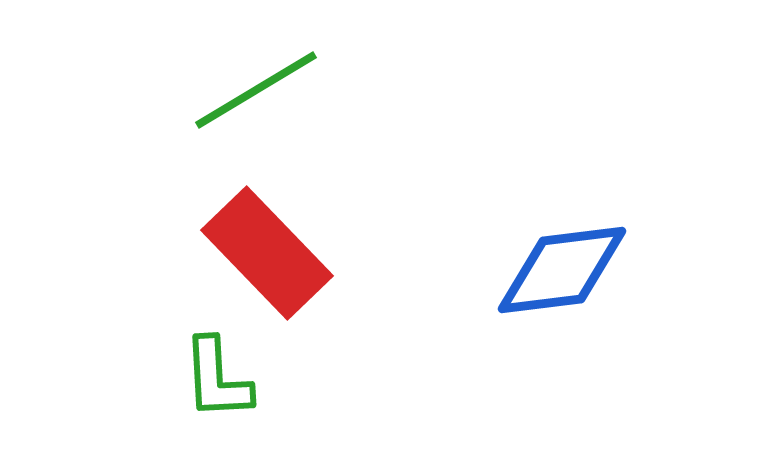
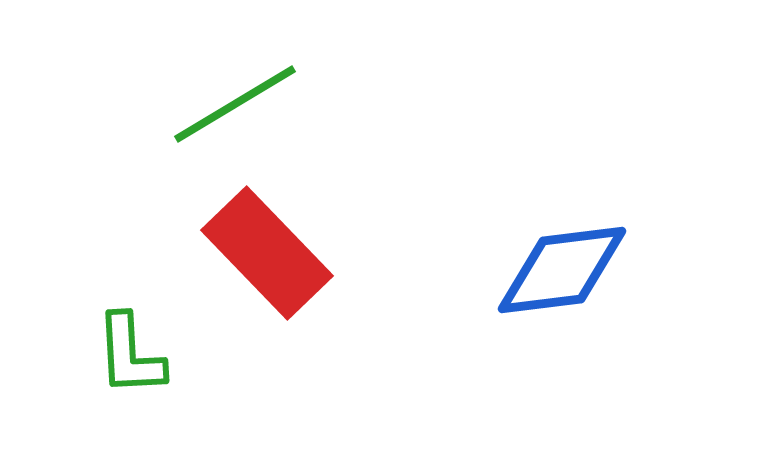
green line: moved 21 px left, 14 px down
green L-shape: moved 87 px left, 24 px up
